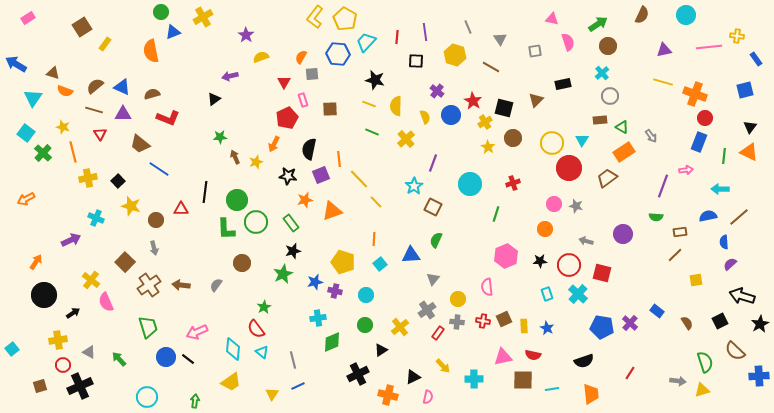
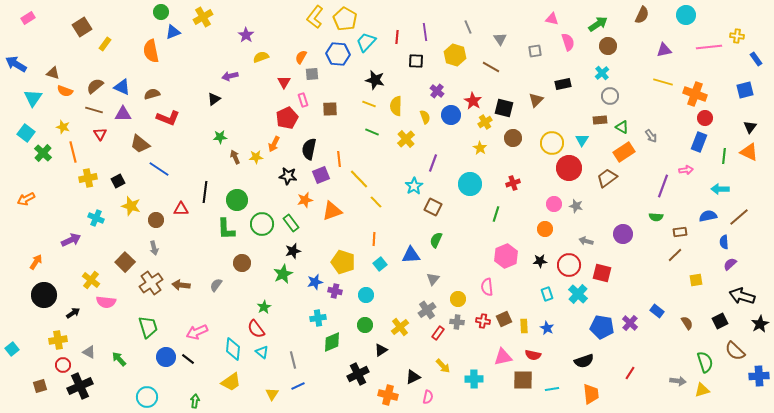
yellow star at (488, 147): moved 8 px left, 1 px down
yellow star at (256, 162): moved 5 px up; rotated 16 degrees clockwise
black square at (118, 181): rotated 16 degrees clockwise
green circle at (256, 222): moved 6 px right, 2 px down
brown cross at (149, 285): moved 2 px right, 2 px up
pink semicircle at (106, 302): rotated 60 degrees counterclockwise
